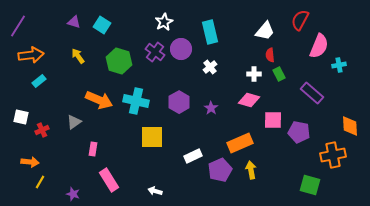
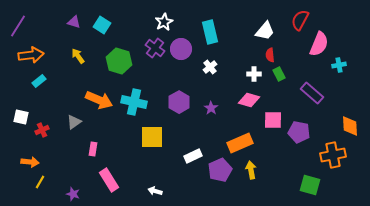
pink semicircle at (319, 46): moved 2 px up
purple cross at (155, 52): moved 4 px up
cyan cross at (136, 101): moved 2 px left, 1 px down
